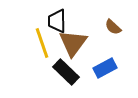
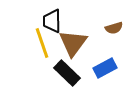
black trapezoid: moved 5 px left
brown semicircle: moved 1 px right, 1 px down; rotated 60 degrees counterclockwise
black rectangle: moved 1 px right, 1 px down
